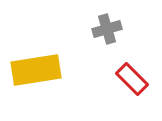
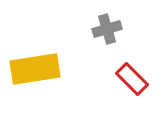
yellow rectangle: moved 1 px left, 1 px up
